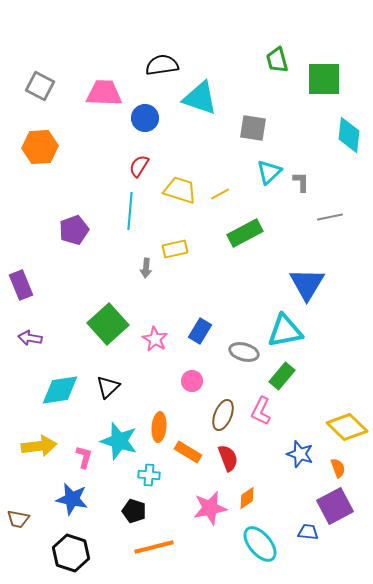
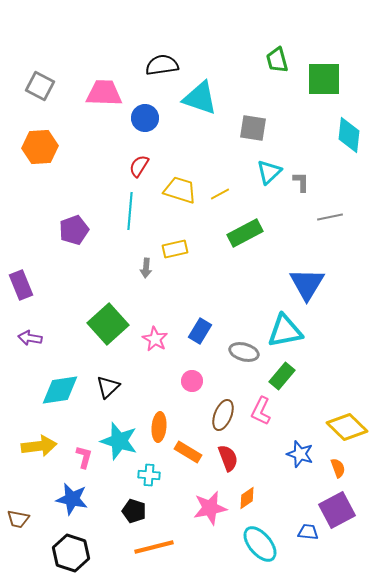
purple square at (335, 506): moved 2 px right, 4 px down
